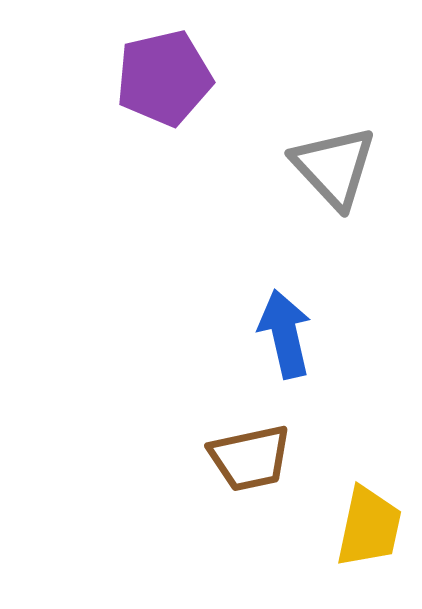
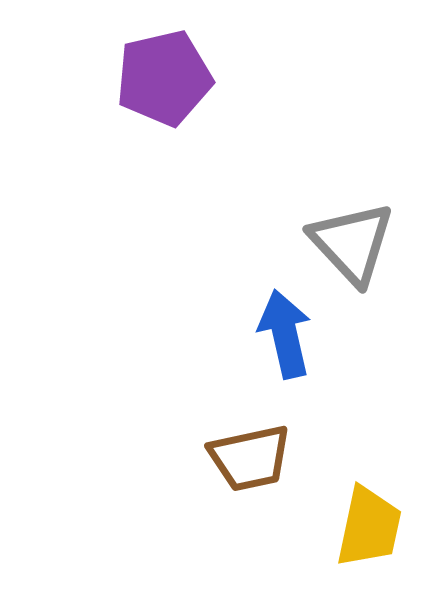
gray triangle: moved 18 px right, 76 px down
